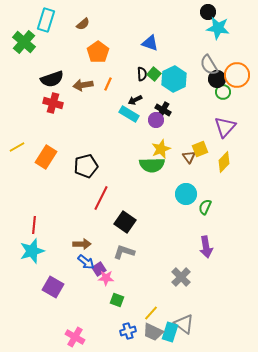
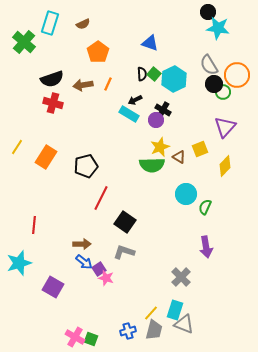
cyan rectangle at (46, 20): moved 4 px right, 3 px down
brown semicircle at (83, 24): rotated 16 degrees clockwise
black circle at (217, 79): moved 3 px left, 5 px down
yellow line at (17, 147): rotated 28 degrees counterclockwise
yellow star at (161, 149): moved 1 px left, 2 px up
brown triangle at (189, 157): moved 10 px left; rotated 24 degrees counterclockwise
yellow diamond at (224, 162): moved 1 px right, 4 px down
cyan star at (32, 251): moved 13 px left, 12 px down
blue arrow at (86, 262): moved 2 px left
pink star at (106, 278): rotated 14 degrees clockwise
green square at (117, 300): moved 26 px left, 39 px down
gray triangle at (184, 324): rotated 15 degrees counterclockwise
gray trapezoid at (153, 332): moved 1 px right, 2 px up; rotated 100 degrees counterclockwise
cyan rectangle at (170, 332): moved 5 px right, 22 px up
